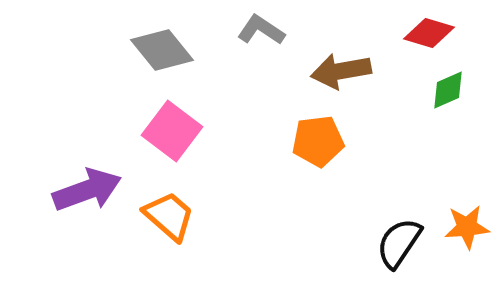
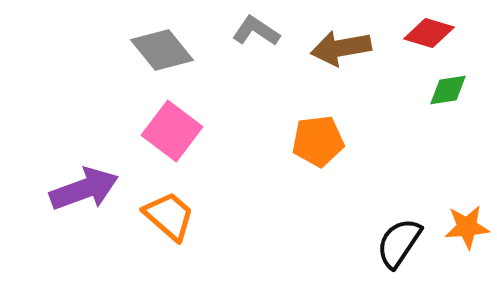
gray L-shape: moved 5 px left, 1 px down
brown arrow: moved 23 px up
green diamond: rotated 15 degrees clockwise
purple arrow: moved 3 px left, 1 px up
